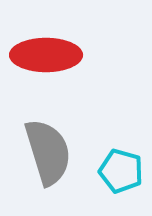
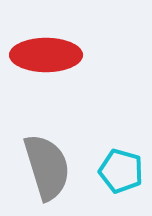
gray semicircle: moved 1 px left, 15 px down
